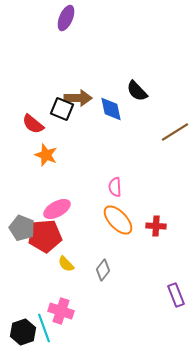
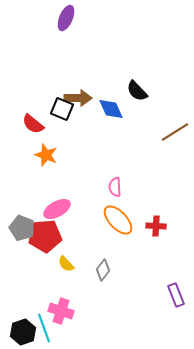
blue diamond: rotated 12 degrees counterclockwise
